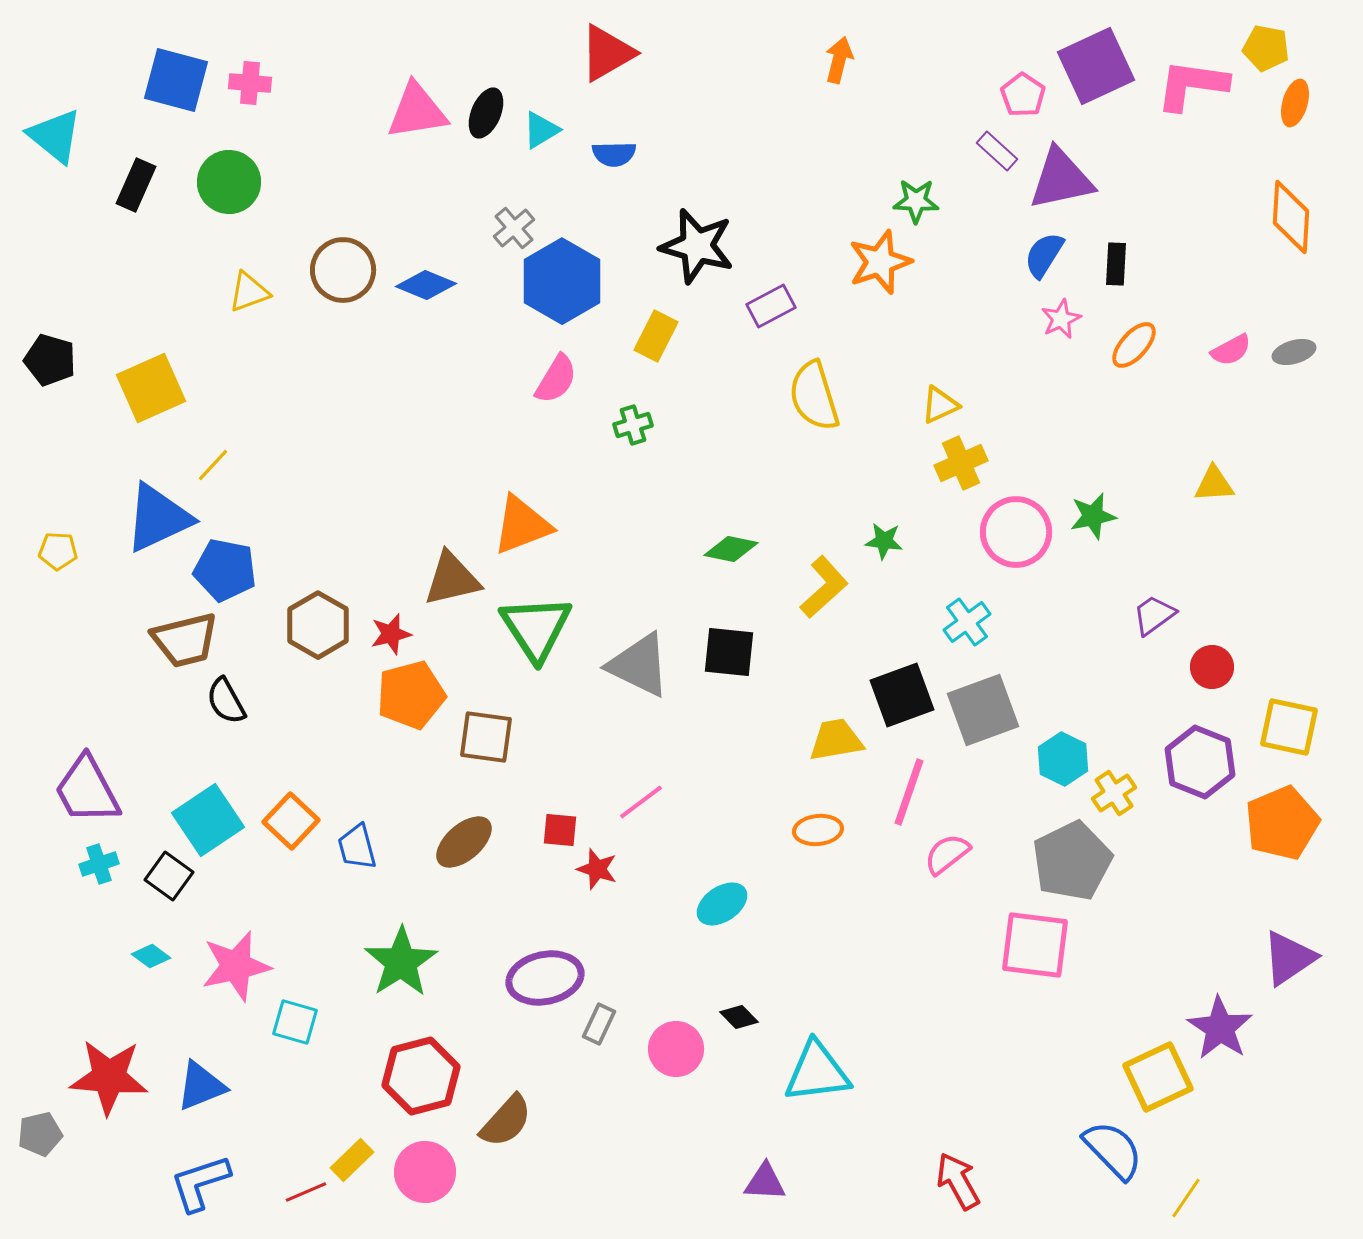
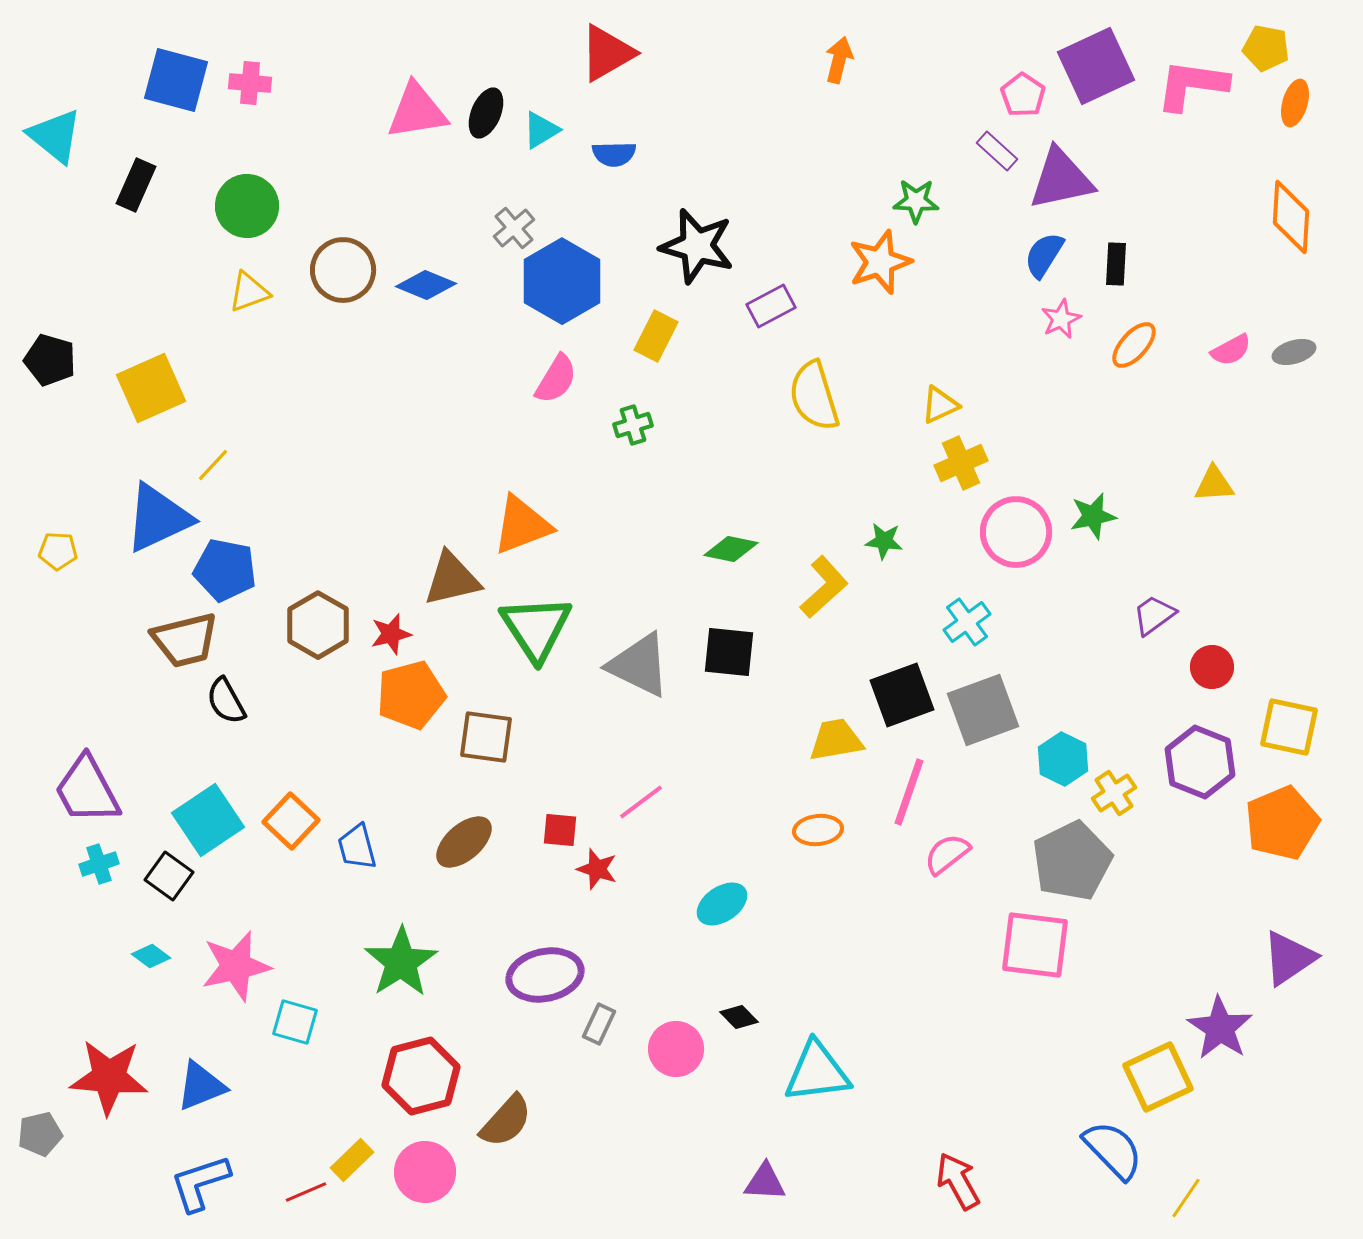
green circle at (229, 182): moved 18 px right, 24 px down
purple ellipse at (545, 978): moved 3 px up
